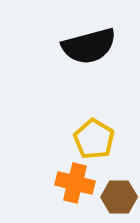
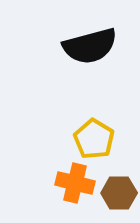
black semicircle: moved 1 px right
brown hexagon: moved 4 px up
